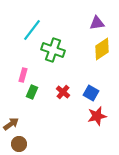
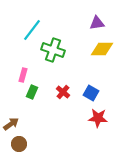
yellow diamond: rotated 35 degrees clockwise
red star: moved 1 px right, 2 px down; rotated 18 degrees clockwise
